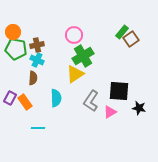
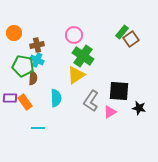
orange circle: moved 1 px right, 1 px down
green pentagon: moved 7 px right, 17 px down
green cross: rotated 25 degrees counterclockwise
yellow triangle: moved 1 px right, 1 px down
purple rectangle: rotated 64 degrees clockwise
